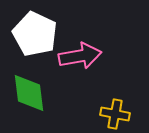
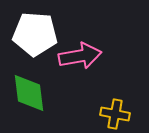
white pentagon: rotated 21 degrees counterclockwise
